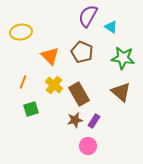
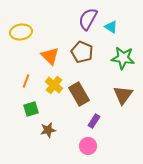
purple semicircle: moved 3 px down
orange line: moved 3 px right, 1 px up
brown triangle: moved 2 px right, 3 px down; rotated 25 degrees clockwise
brown star: moved 27 px left, 10 px down
